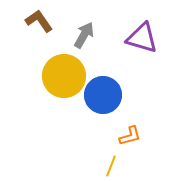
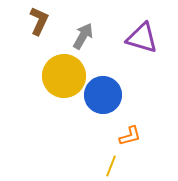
brown L-shape: rotated 60 degrees clockwise
gray arrow: moved 1 px left, 1 px down
